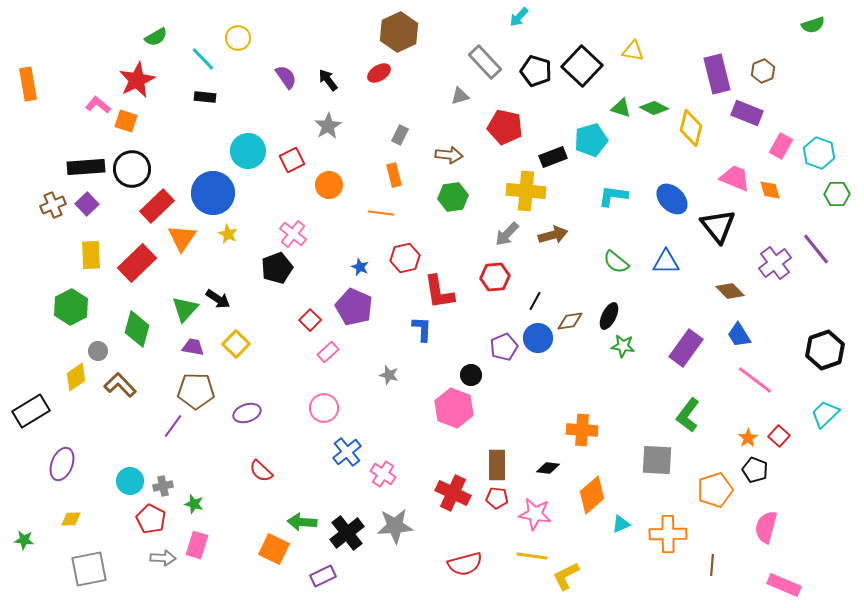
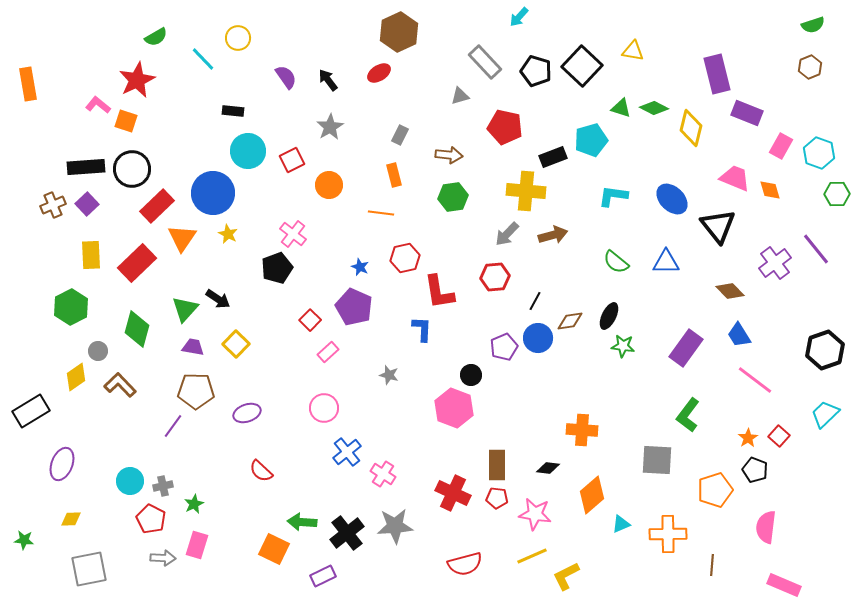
brown hexagon at (763, 71): moved 47 px right, 4 px up
black rectangle at (205, 97): moved 28 px right, 14 px down
gray star at (328, 126): moved 2 px right, 1 px down
green star at (194, 504): rotated 30 degrees clockwise
pink semicircle at (766, 527): rotated 8 degrees counterclockwise
yellow line at (532, 556): rotated 32 degrees counterclockwise
